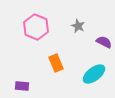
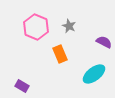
gray star: moved 9 px left
orange rectangle: moved 4 px right, 9 px up
purple rectangle: rotated 24 degrees clockwise
